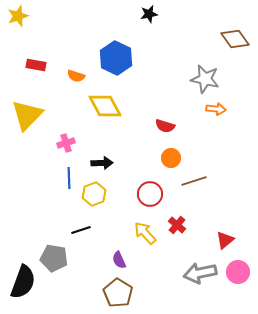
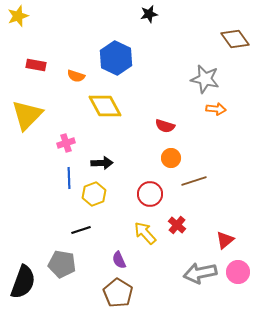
gray pentagon: moved 8 px right, 6 px down
